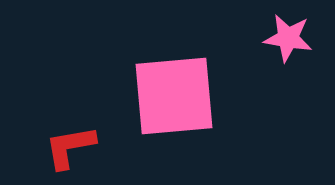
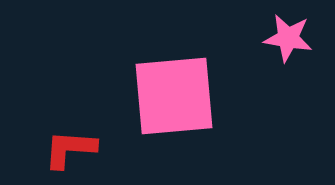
red L-shape: moved 2 px down; rotated 14 degrees clockwise
